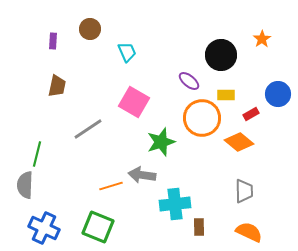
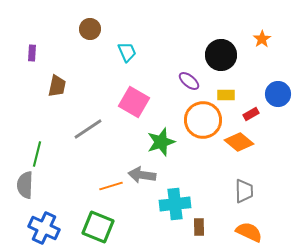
purple rectangle: moved 21 px left, 12 px down
orange circle: moved 1 px right, 2 px down
